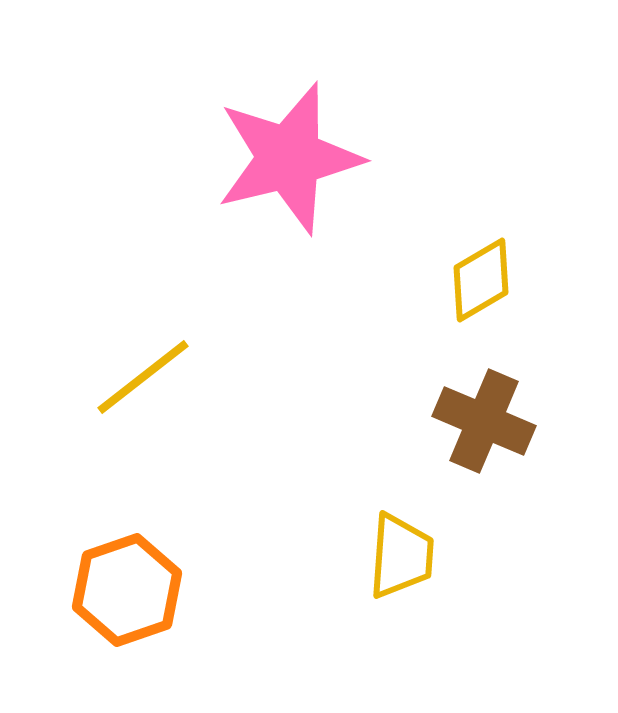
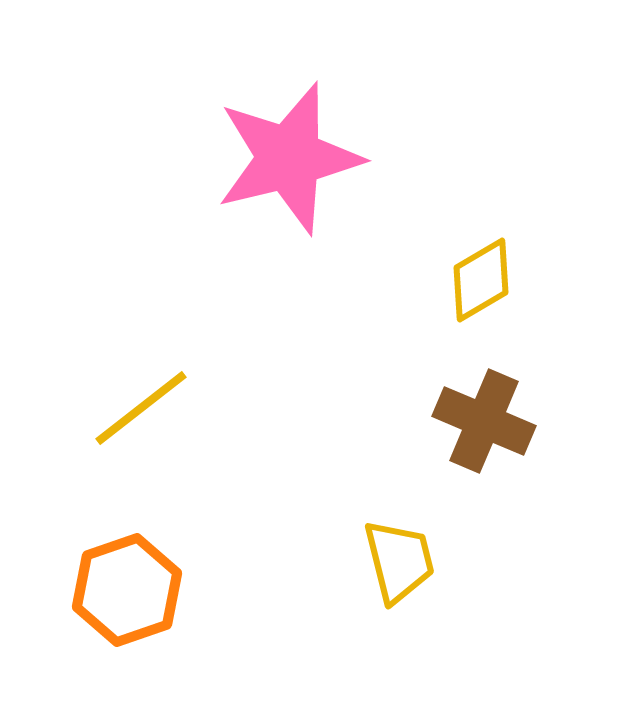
yellow line: moved 2 px left, 31 px down
yellow trapezoid: moved 2 px left, 5 px down; rotated 18 degrees counterclockwise
